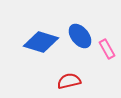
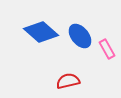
blue diamond: moved 10 px up; rotated 24 degrees clockwise
red semicircle: moved 1 px left
